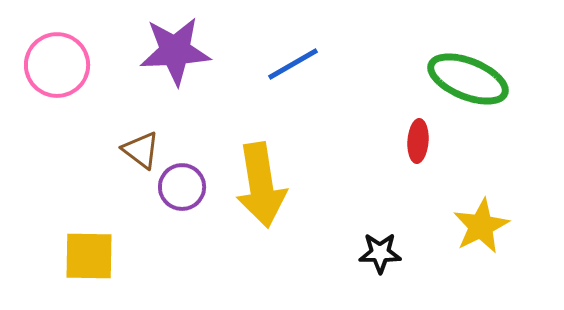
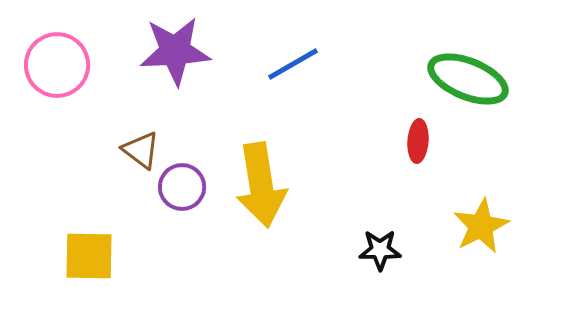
black star: moved 3 px up
